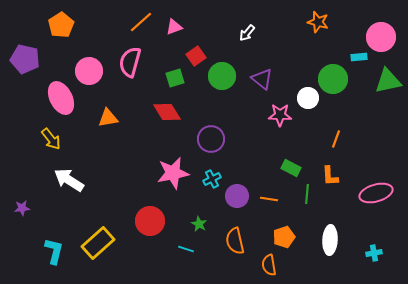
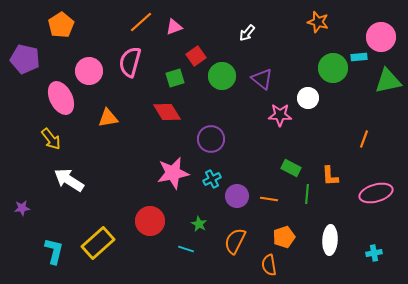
green circle at (333, 79): moved 11 px up
orange line at (336, 139): moved 28 px right
orange semicircle at (235, 241): rotated 40 degrees clockwise
